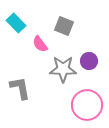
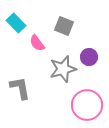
pink semicircle: moved 3 px left, 1 px up
purple circle: moved 4 px up
gray star: rotated 16 degrees counterclockwise
